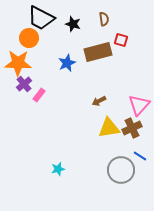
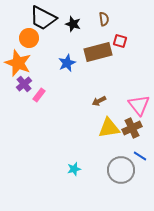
black trapezoid: moved 2 px right
red square: moved 1 px left, 1 px down
orange star: rotated 20 degrees clockwise
pink triangle: rotated 20 degrees counterclockwise
cyan star: moved 16 px right
